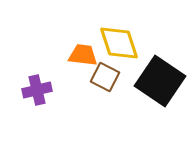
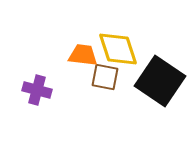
yellow diamond: moved 1 px left, 6 px down
brown square: rotated 16 degrees counterclockwise
purple cross: rotated 28 degrees clockwise
